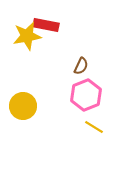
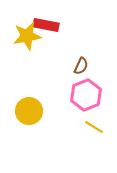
yellow circle: moved 6 px right, 5 px down
